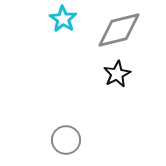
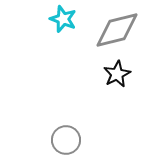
cyan star: rotated 12 degrees counterclockwise
gray diamond: moved 2 px left
